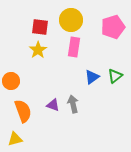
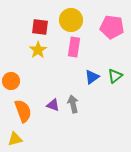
pink pentagon: moved 1 px left; rotated 25 degrees clockwise
